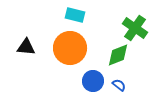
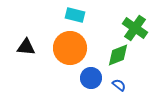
blue circle: moved 2 px left, 3 px up
